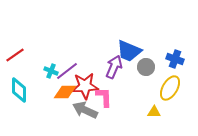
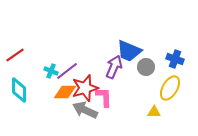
red star: moved 2 px down; rotated 12 degrees counterclockwise
